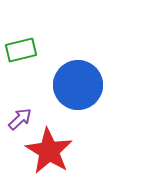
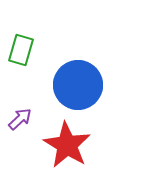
green rectangle: rotated 60 degrees counterclockwise
red star: moved 18 px right, 6 px up
